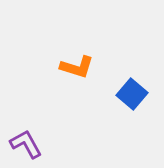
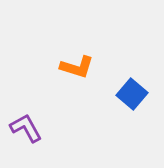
purple L-shape: moved 16 px up
